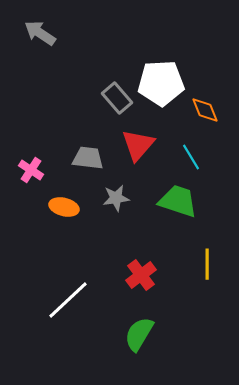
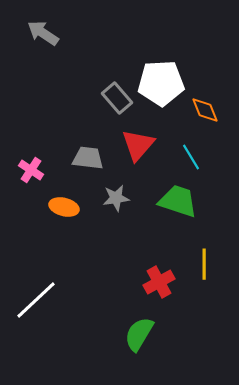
gray arrow: moved 3 px right
yellow line: moved 3 px left
red cross: moved 18 px right, 7 px down; rotated 8 degrees clockwise
white line: moved 32 px left
